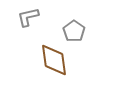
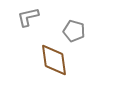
gray pentagon: rotated 20 degrees counterclockwise
